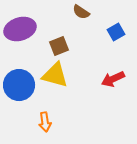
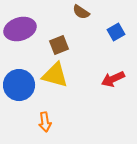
brown square: moved 1 px up
